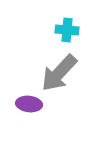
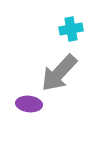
cyan cross: moved 4 px right, 1 px up; rotated 15 degrees counterclockwise
